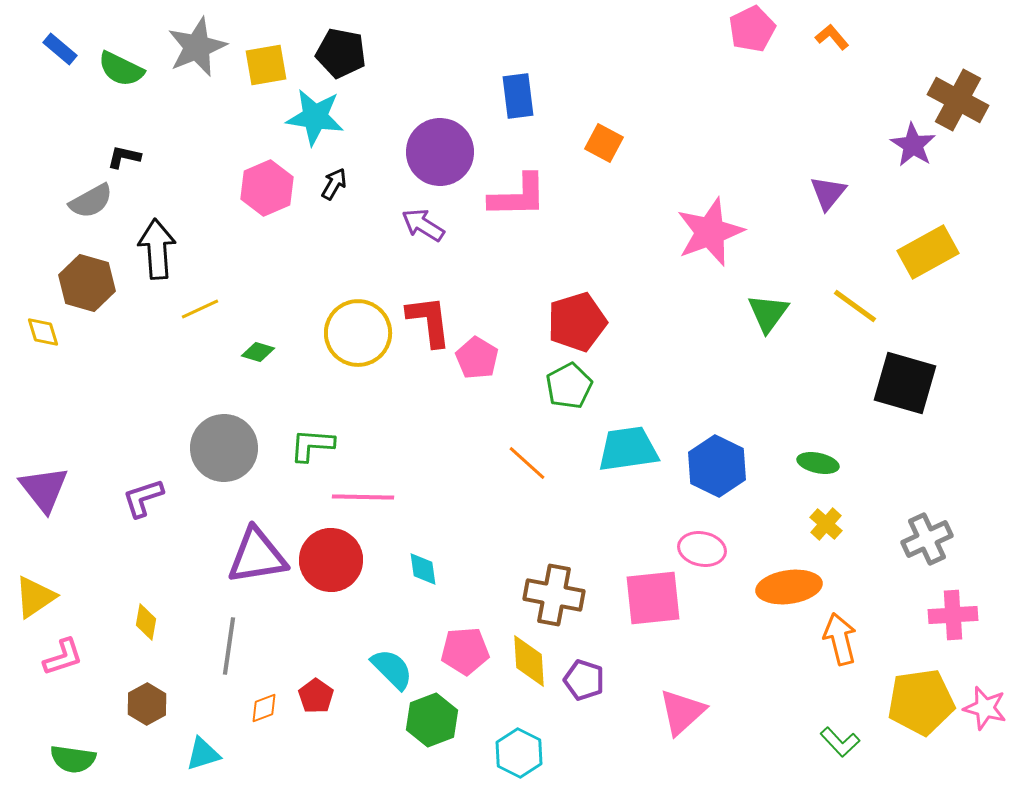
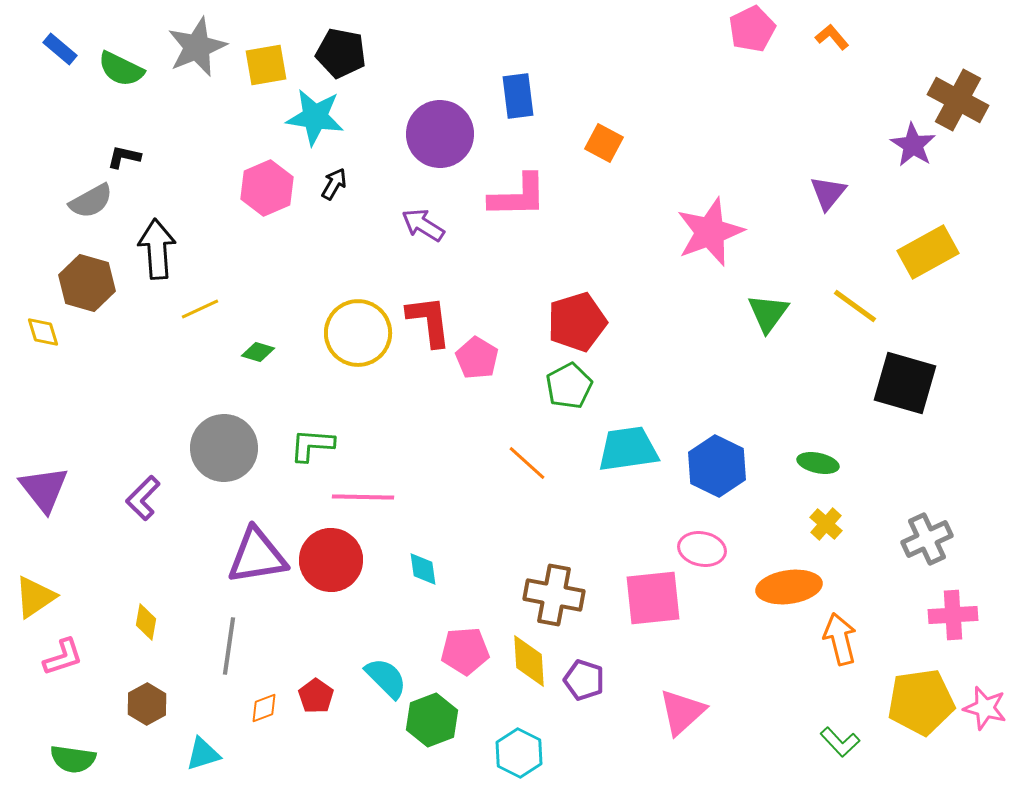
purple circle at (440, 152): moved 18 px up
purple L-shape at (143, 498): rotated 27 degrees counterclockwise
cyan semicircle at (392, 669): moved 6 px left, 9 px down
